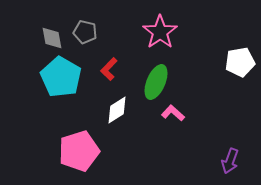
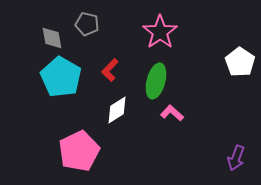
gray pentagon: moved 2 px right, 8 px up
white pentagon: rotated 28 degrees counterclockwise
red L-shape: moved 1 px right, 1 px down
green ellipse: moved 1 px up; rotated 8 degrees counterclockwise
pink L-shape: moved 1 px left
pink pentagon: rotated 9 degrees counterclockwise
purple arrow: moved 6 px right, 3 px up
